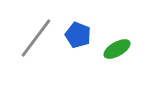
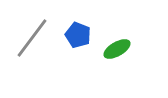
gray line: moved 4 px left
